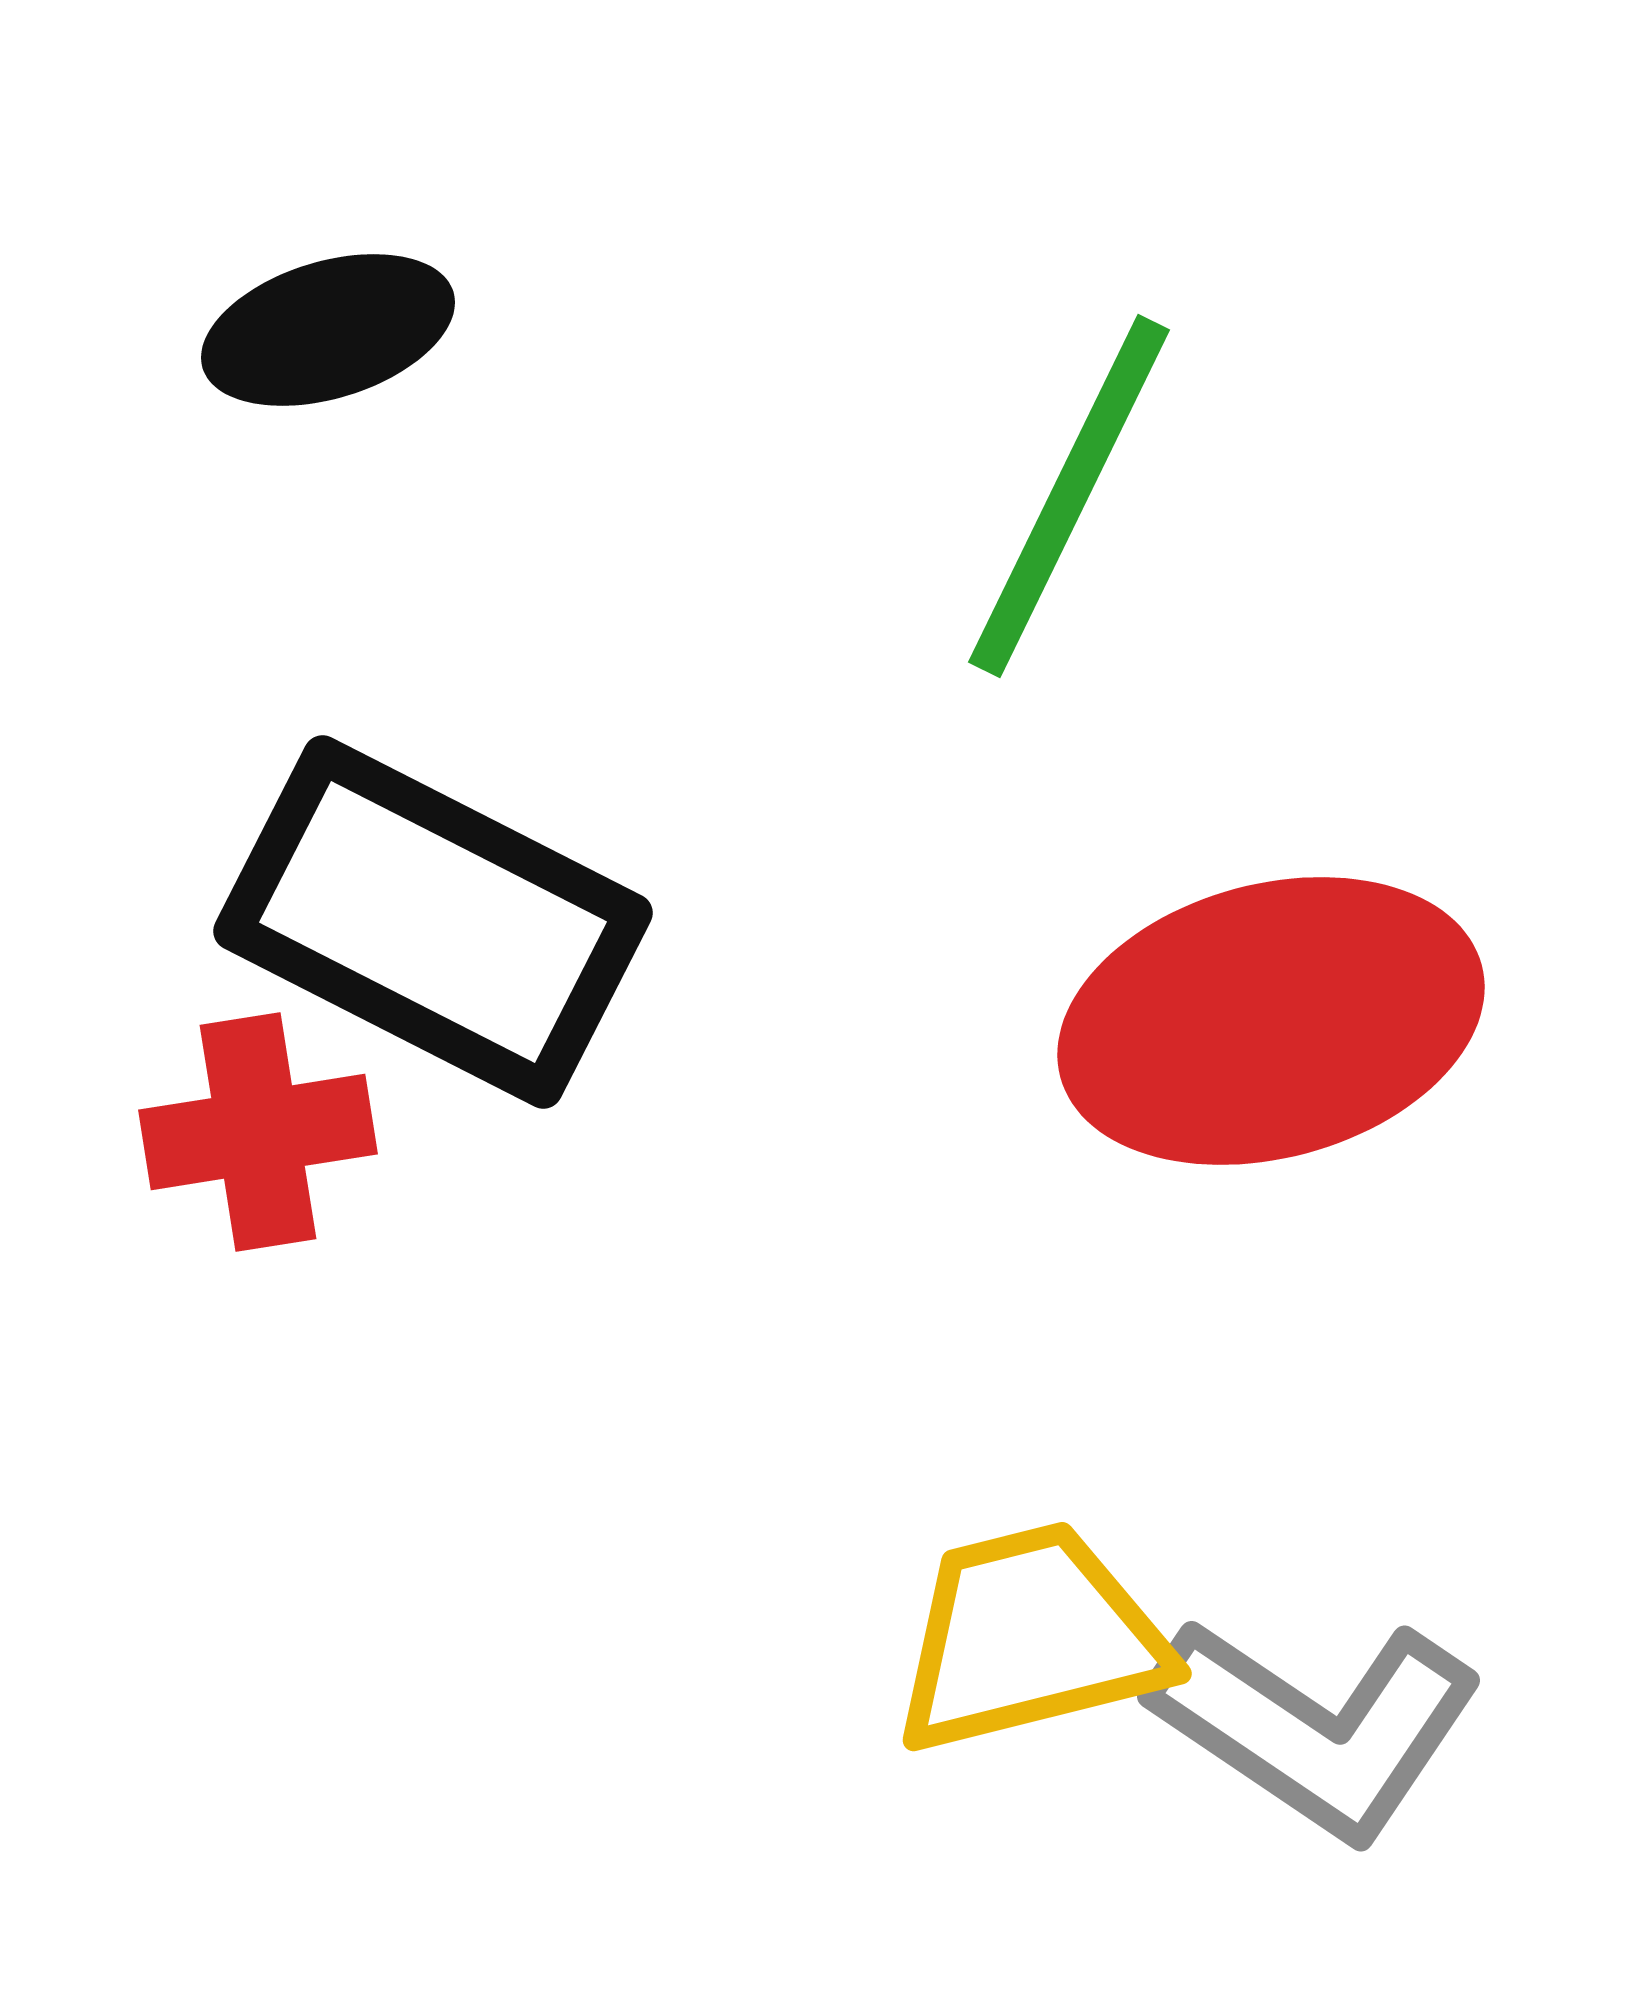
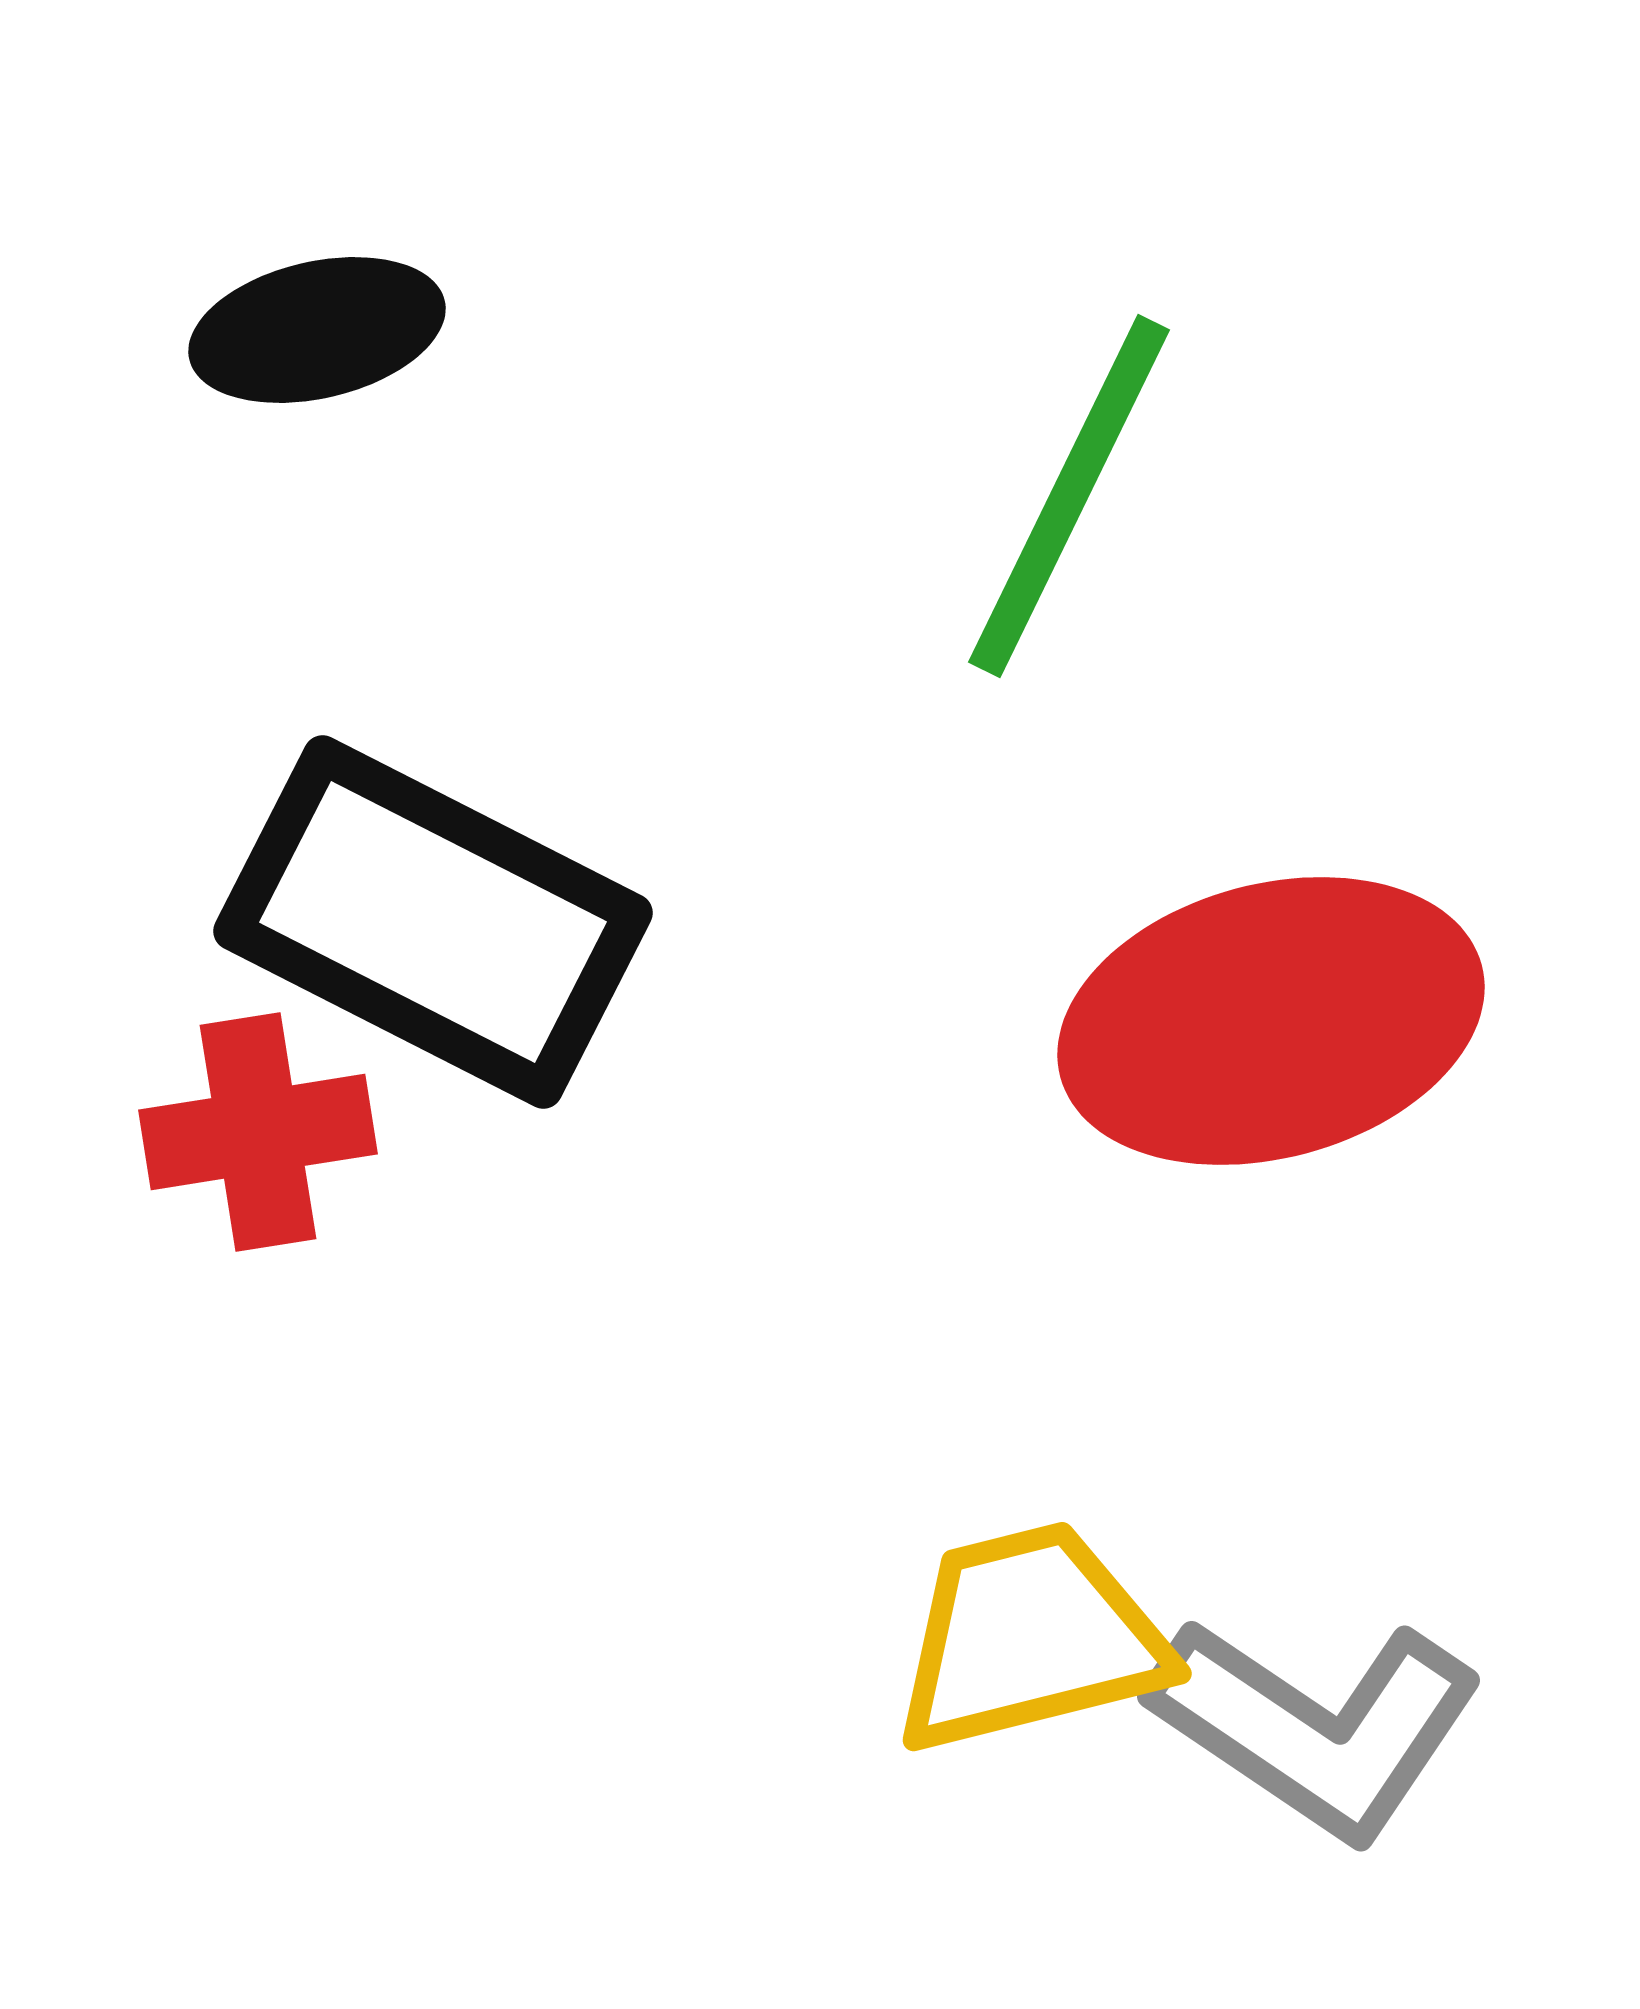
black ellipse: moved 11 px left; rotated 4 degrees clockwise
